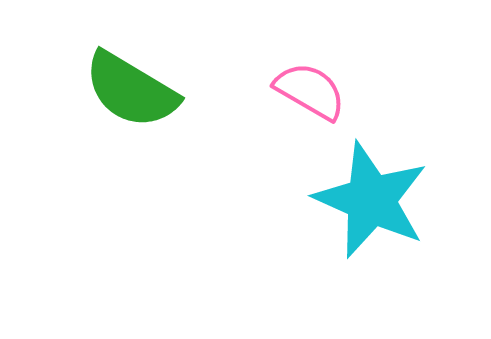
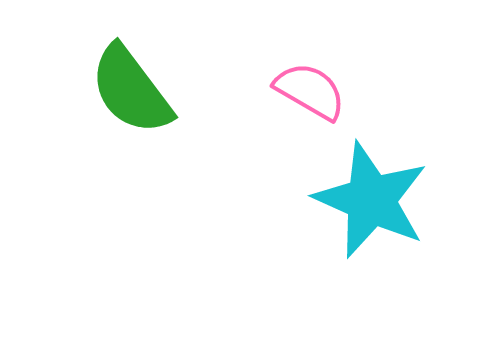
green semicircle: rotated 22 degrees clockwise
